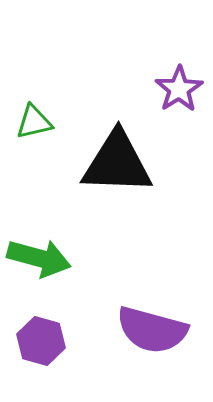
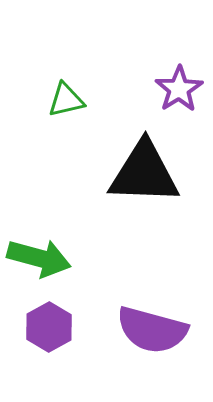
green triangle: moved 32 px right, 22 px up
black triangle: moved 27 px right, 10 px down
purple hexagon: moved 8 px right, 14 px up; rotated 15 degrees clockwise
